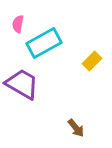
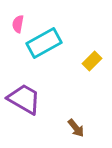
purple trapezoid: moved 2 px right, 15 px down
